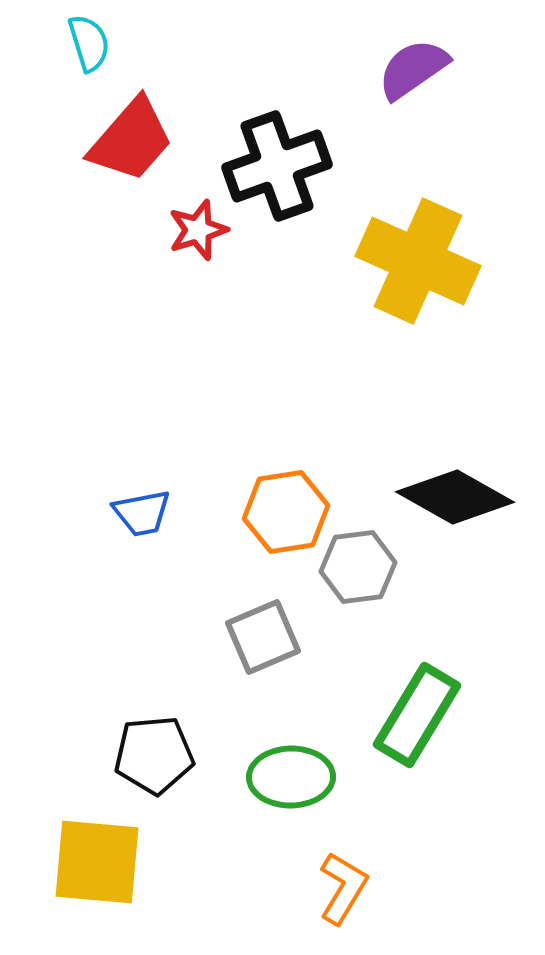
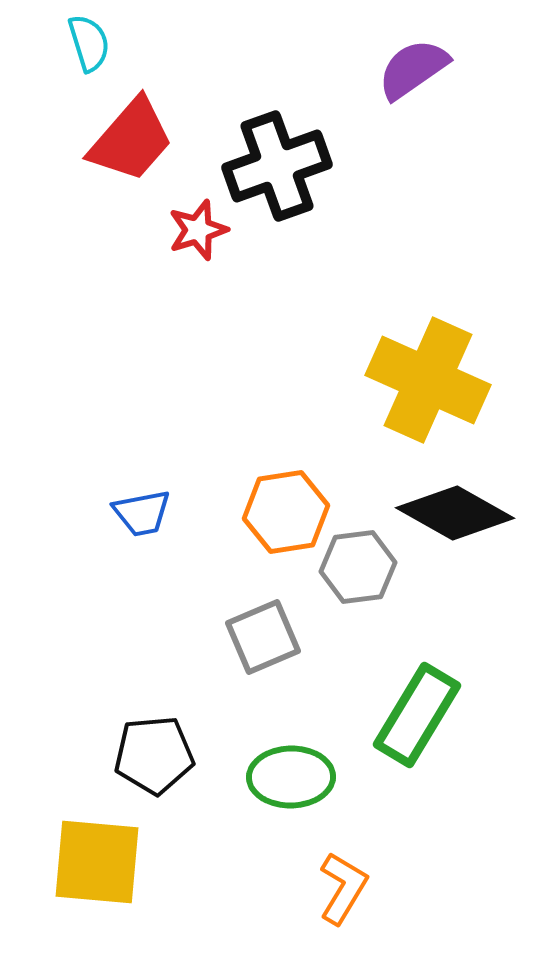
yellow cross: moved 10 px right, 119 px down
black diamond: moved 16 px down
